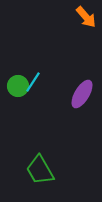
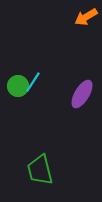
orange arrow: rotated 100 degrees clockwise
green trapezoid: rotated 16 degrees clockwise
